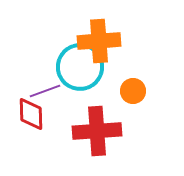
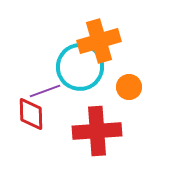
orange cross: rotated 12 degrees counterclockwise
orange circle: moved 4 px left, 4 px up
